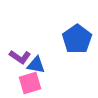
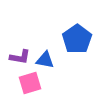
purple L-shape: rotated 25 degrees counterclockwise
blue triangle: moved 9 px right, 5 px up
